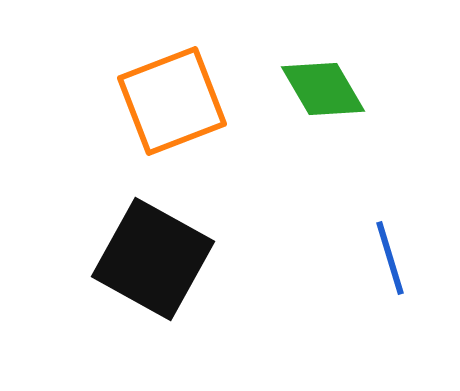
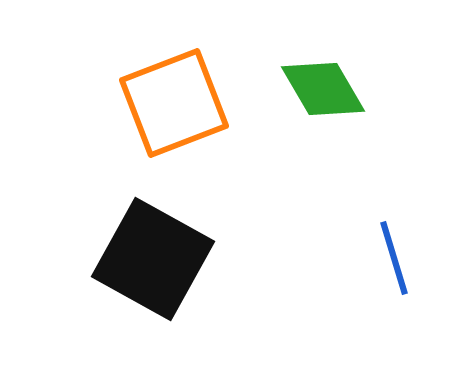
orange square: moved 2 px right, 2 px down
blue line: moved 4 px right
